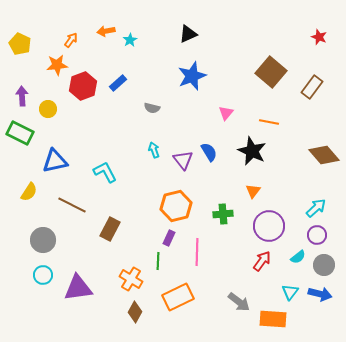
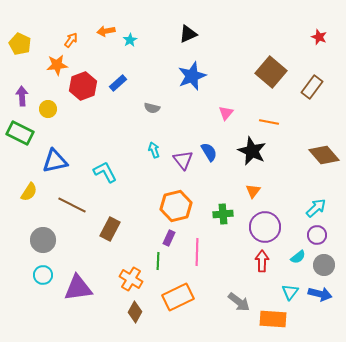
purple circle at (269, 226): moved 4 px left, 1 px down
red arrow at (262, 261): rotated 35 degrees counterclockwise
